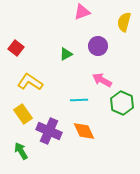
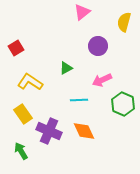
pink triangle: rotated 18 degrees counterclockwise
red square: rotated 21 degrees clockwise
green triangle: moved 14 px down
pink arrow: rotated 54 degrees counterclockwise
green hexagon: moved 1 px right, 1 px down
